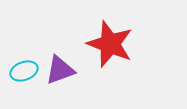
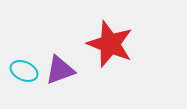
cyan ellipse: rotated 44 degrees clockwise
